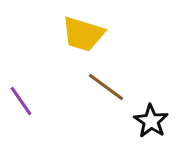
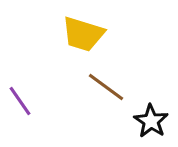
purple line: moved 1 px left
